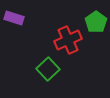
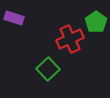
red cross: moved 2 px right, 1 px up
